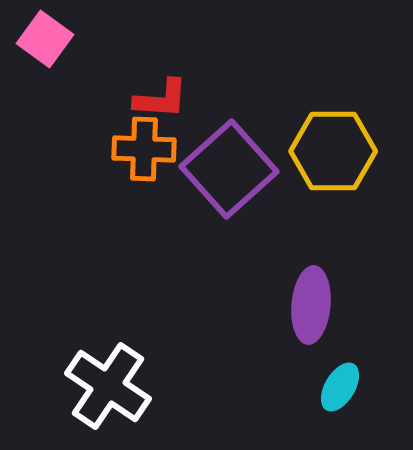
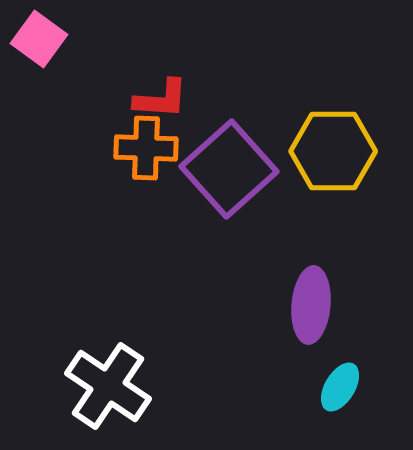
pink square: moved 6 px left
orange cross: moved 2 px right, 1 px up
